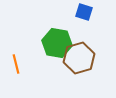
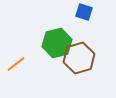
green hexagon: rotated 24 degrees counterclockwise
orange line: rotated 66 degrees clockwise
